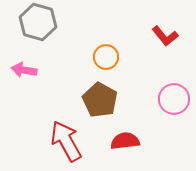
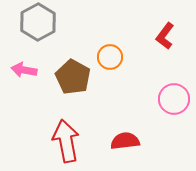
gray hexagon: rotated 15 degrees clockwise
red L-shape: rotated 76 degrees clockwise
orange circle: moved 4 px right
brown pentagon: moved 27 px left, 23 px up
red arrow: rotated 18 degrees clockwise
